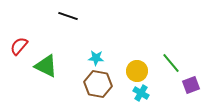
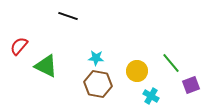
cyan cross: moved 10 px right, 3 px down
